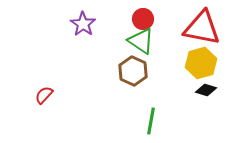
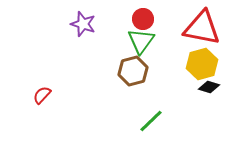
purple star: rotated 15 degrees counterclockwise
green triangle: rotated 32 degrees clockwise
yellow hexagon: moved 1 px right, 1 px down
brown hexagon: rotated 20 degrees clockwise
black diamond: moved 3 px right, 3 px up
red semicircle: moved 2 px left
green line: rotated 36 degrees clockwise
